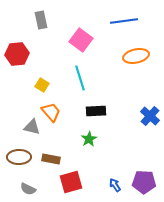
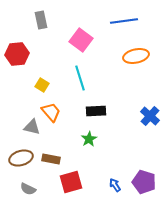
brown ellipse: moved 2 px right, 1 px down; rotated 15 degrees counterclockwise
purple pentagon: rotated 15 degrees clockwise
